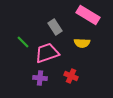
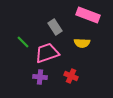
pink rectangle: rotated 10 degrees counterclockwise
purple cross: moved 1 px up
